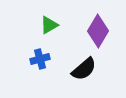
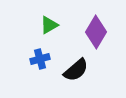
purple diamond: moved 2 px left, 1 px down
black semicircle: moved 8 px left, 1 px down
